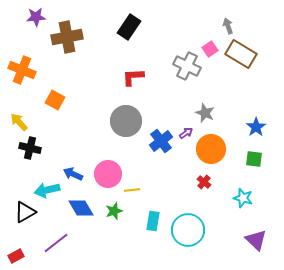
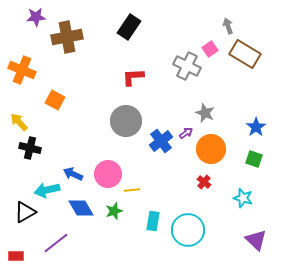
brown rectangle: moved 4 px right
green square: rotated 12 degrees clockwise
red rectangle: rotated 28 degrees clockwise
